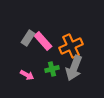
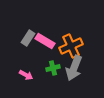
pink rectangle: moved 2 px right; rotated 18 degrees counterclockwise
green cross: moved 1 px right, 1 px up
pink arrow: moved 1 px left
